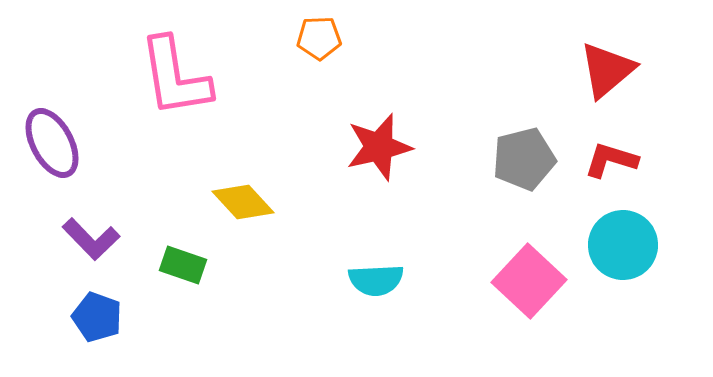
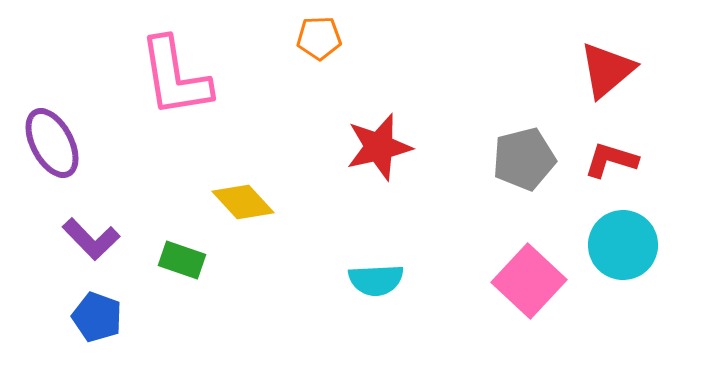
green rectangle: moved 1 px left, 5 px up
